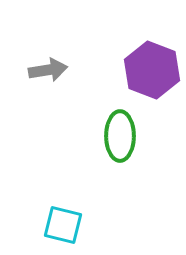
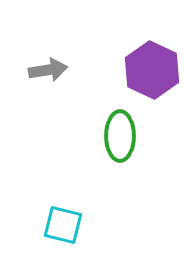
purple hexagon: rotated 4 degrees clockwise
